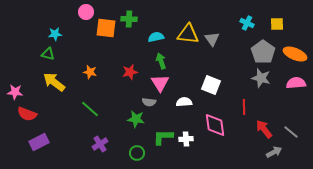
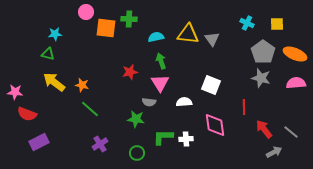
orange star: moved 8 px left, 13 px down
